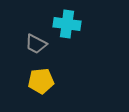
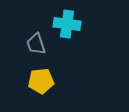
gray trapezoid: rotated 45 degrees clockwise
